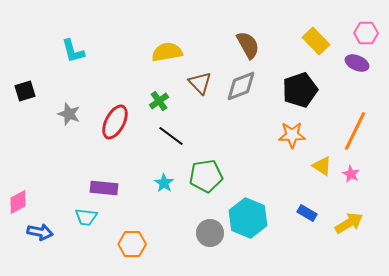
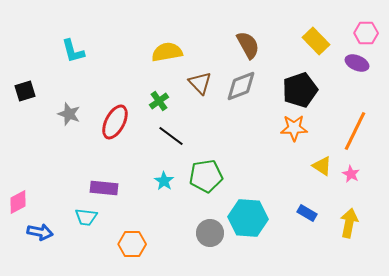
orange star: moved 2 px right, 7 px up
cyan star: moved 2 px up
cyan hexagon: rotated 18 degrees counterclockwise
yellow arrow: rotated 48 degrees counterclockwise
